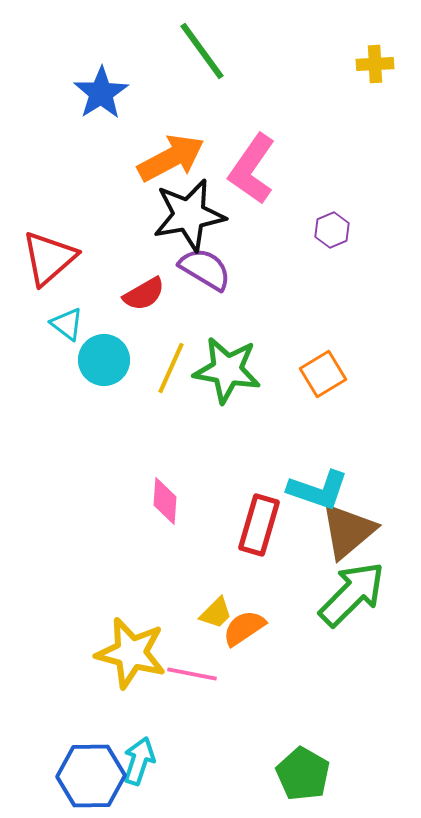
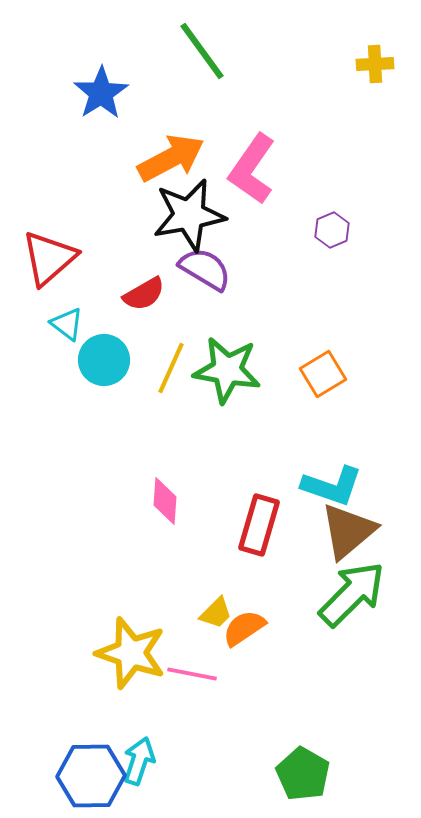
cyan L-shape: moved 14 px right, 4 px up
yellow star: rotated 4 degrees clockwise
